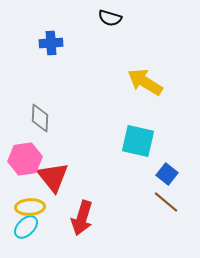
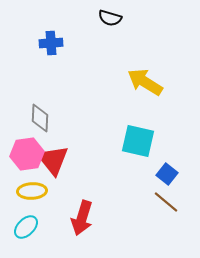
pink hexagon: moved 2 px right, 5 px up
red triangle: moved 17 px up
yellow ellipse: moved 2 px right, 16 px up
